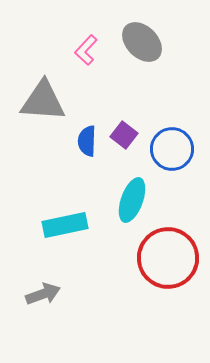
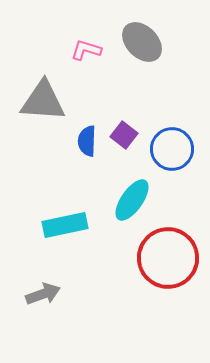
pink L-shape: rotated 64 degrees clockwise
cyan ellipse: rotated 15 degrees clockwise
